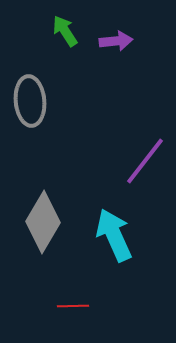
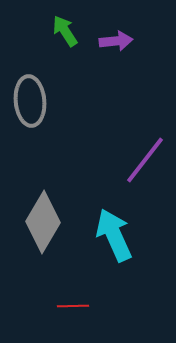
purple line: moved 1 px up
